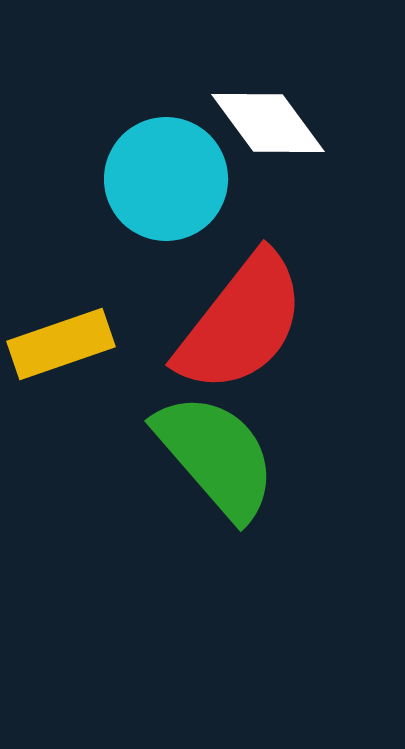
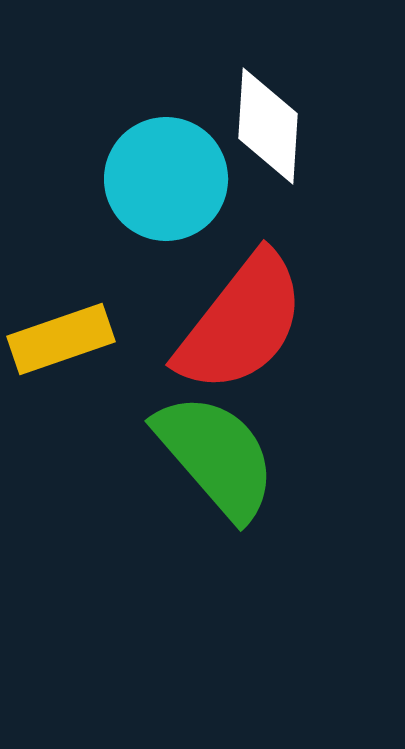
white diamond: moved 3 px down; rotated 40 degrees clockwise
yellow rectangle: moved 5 px up
